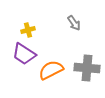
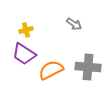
gray arrow: moved 1 px down; rotated 21 degrees counterclockwise
yellow cross: moved 2 px left
gray cross: moved 1 px right, 1 px up
